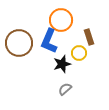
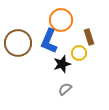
brown circle: moved 1 px left
